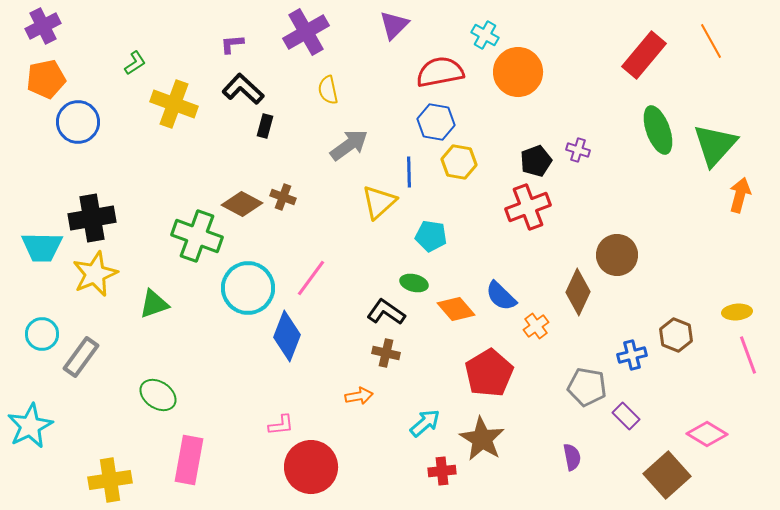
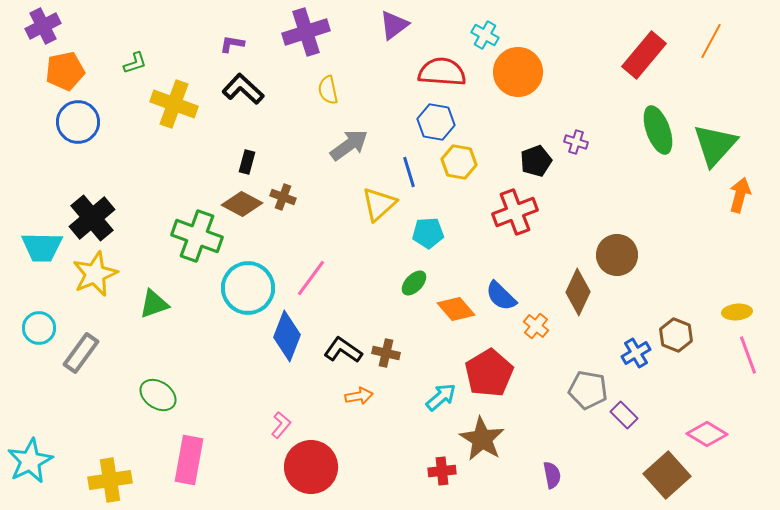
purple triangle at (394, 25): rotated 8 degrees clockwise
purple cross at (306, 32): rotated 12 degrees clockwise
orange line at (711, 41): rotated 57 degrees clockwise
purple L-shape at (232, 44): rotated 15 degrees clockwise
green L-shape at (135, 63): rotated 15 degrees clockwise
red semicircle at (440, 72): moved 2 px right; rotated 15 degrees clockwise
orange pentagon at (46, 79): moved 19 px right, 8 px up
black rectangle at (265, 126): moved 18 px left, 36 px down
purple cross at (578, 150): moved 2 px left, 8 px up
blue line at (409, 172): rotated 16 degrees counterclockwise
yellow triangle at (379, 202): moved 2 px down
red cross at (528, 207): moved 13 px left, 5 px down
black cross at (92, 218): rotated 30 degrees counterclockwise
cyan pentagon at (431, 236): moved 3 px left, 3 px up; rotated 12 degrees counterclockwise
green ellipse at (414, 283): rotated 60 degrees counterclockwise
black L-shape at (386, 312): moved 43 px left, 38 px down
orange cross at (536, 326): rotated 15 degrees counterclockwise
cyan circle at (42, 334): moved 3 px left, 6 px up
blue cross at (632, 355): moved 4 px right, 2 px up; rotated 16 degrees counterclockwise
gray rectangle at (81, 357): moved 4 px up
gray pentagon at (587, 387): moved 1 px right, 3 px down
purple rectangle at (626, 416): moved 2 px left, 1 px up
cyan arrow at (425, 423): moved 16 px right, 26 px up
pink L-shape at (281, 425): rotated 44 degrees counterclockwise
cyan star at (30, 426): moved 35 px down
purple semicircle at (572, 457): moved 20 px left, 18 px down
